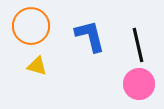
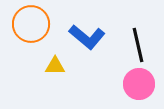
orange circle: moved 2 px up
blue L-shape: moved 3 px left, 1 px down; rotated 144 degrees clockwise
yellow triangle: moved 18 px right; rotated 15 degrees counterclockwise
